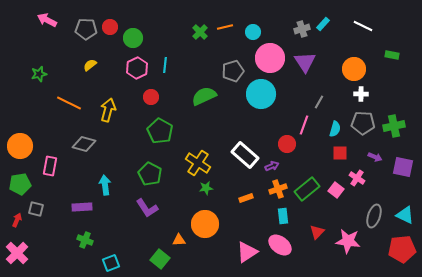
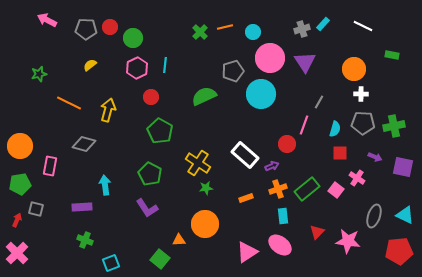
red pentagon at (402, 249): moved 3 px left, 2 px down
